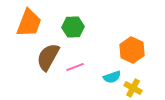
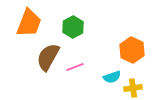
green hexagon: rotated 25 degrees counterclockwise
yellow cross: rotated 36 degrees counterclockwise
